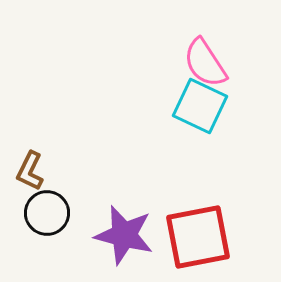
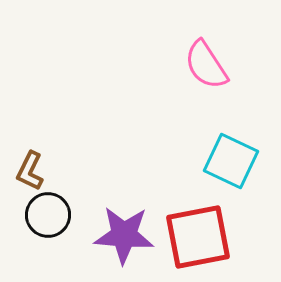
pink semicircle: moved 1 px right, 2 px down
cyan square: moved 31 px right, 55 px down
black circle: moved 1 px right, 2 px down
purple star: rotated 10 degrees counterclockwise
